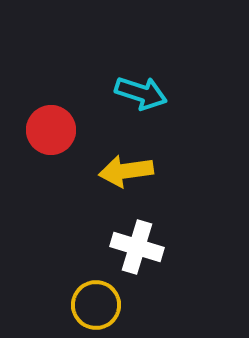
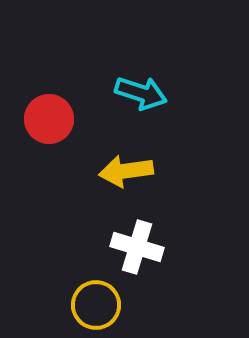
red circle: moved 2 px left, 11 px up
